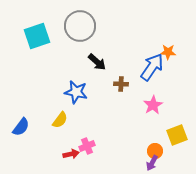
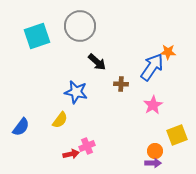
purple arrow: moved 1 px right; rotated 119 degrees counterclockwise
